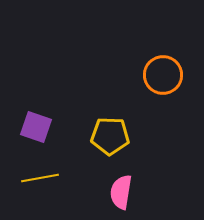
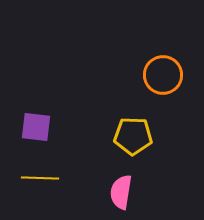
purple square: rotated 12 degrees counterclockwise
yellow pentagon: moved 23 px right
yellow line: rotated 12 degrees clockwise
